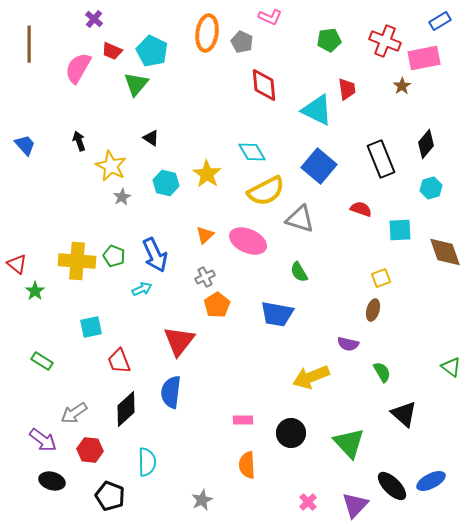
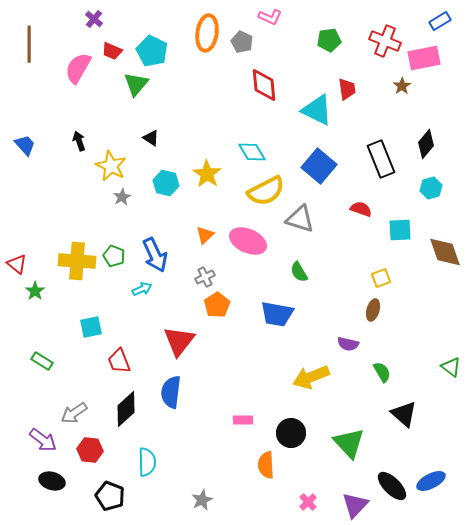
orange semicircle at (247, 465): moved 19 px right
